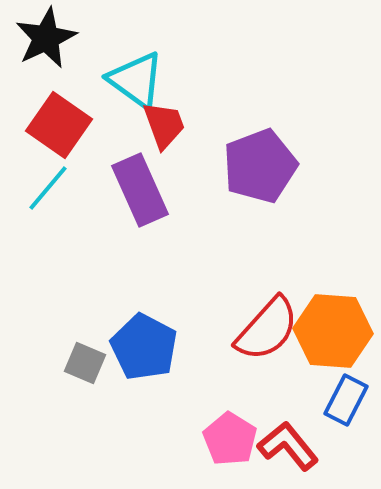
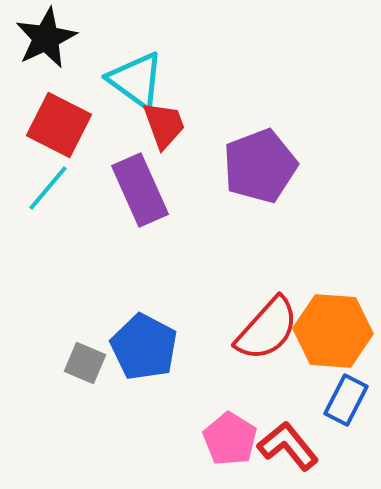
red square: rotated 8 degrees counterclockwise
